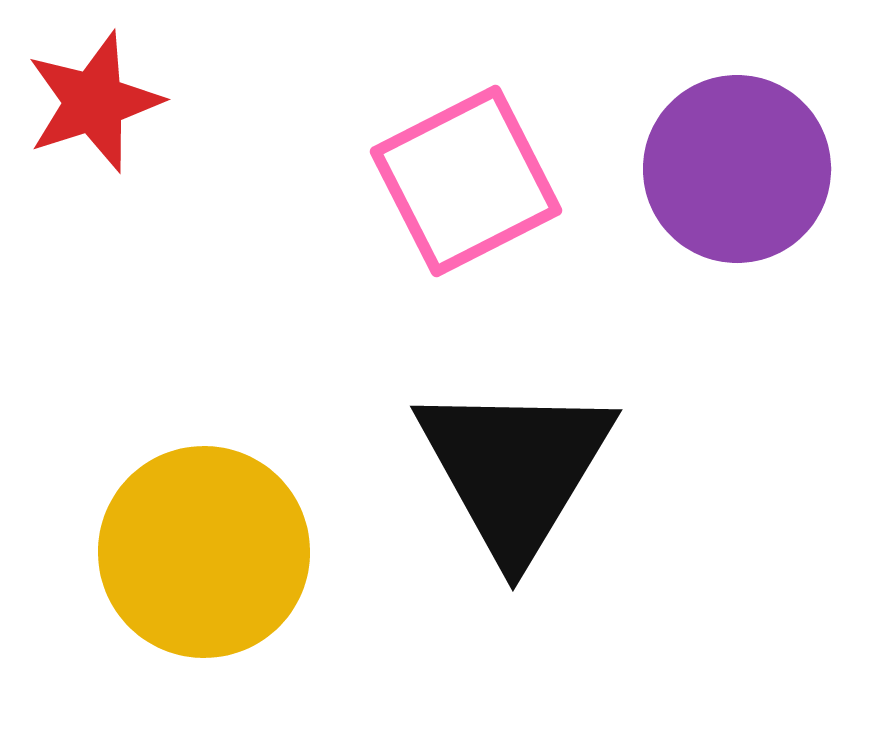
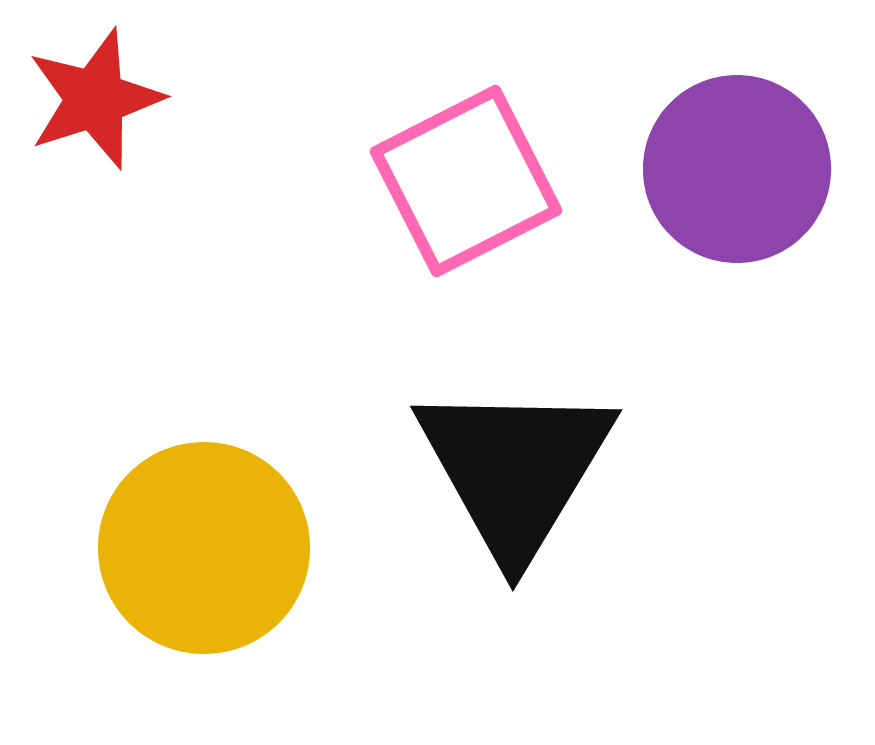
red star: moved 1 px right, 3 px up
yellow circle: moved 4 px up
